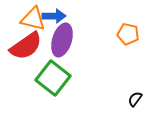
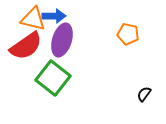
black semicircle: moved 9 px right, 5 px up
